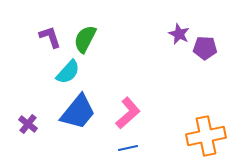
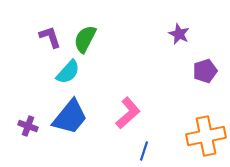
purple pentagon: moved 23 px down; rotated 20 degrees counterclockwise
blue trapezoid: moved 8 px left, 5 px down
purple cross: moved 2 px down; rotated 18 degrees counterclockwise
blue line: moved 16 px right, 3 px down; rotated 60 degrees counterclockwise
